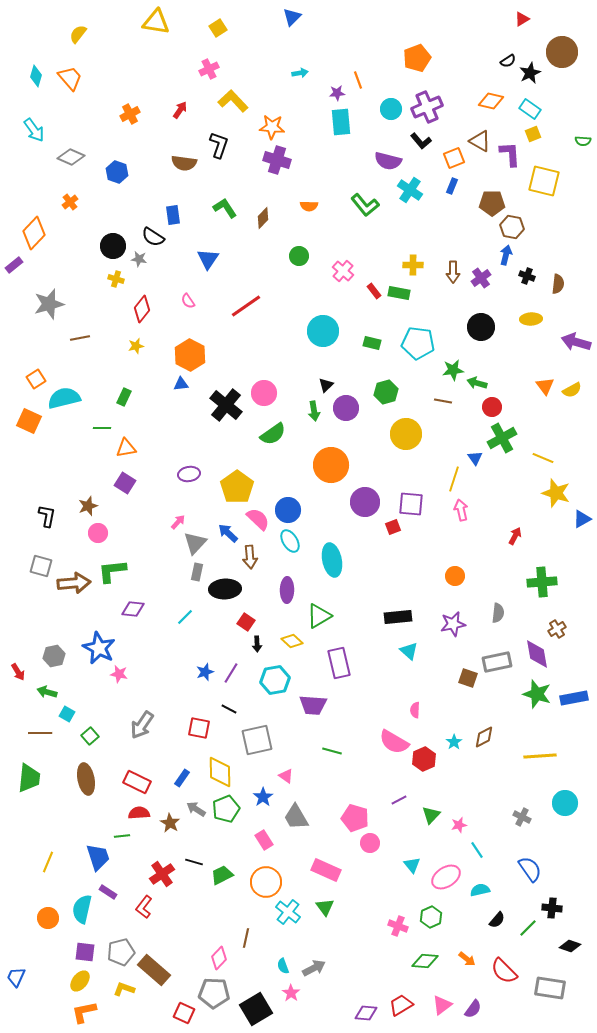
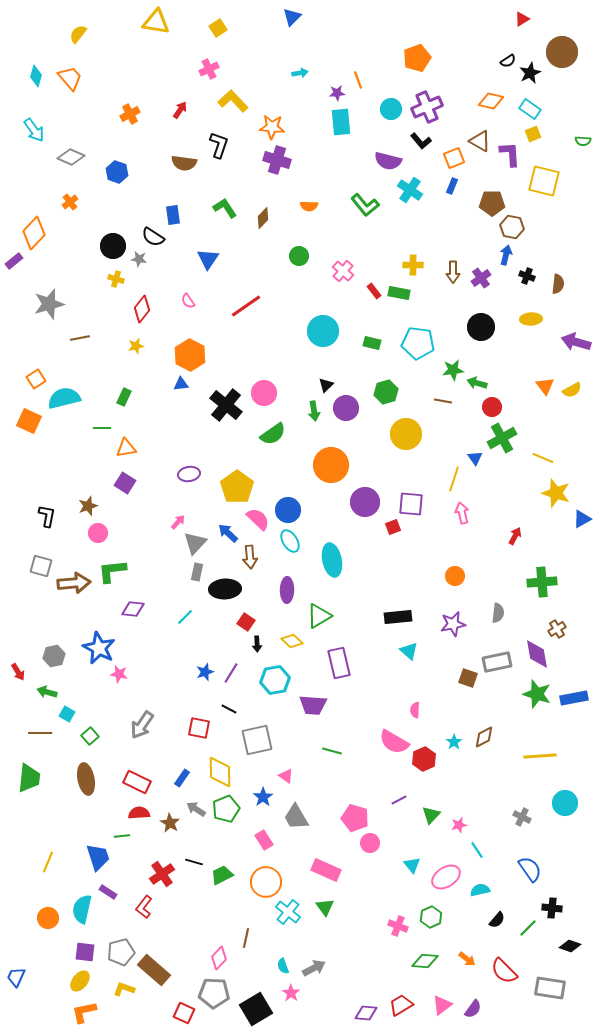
purple rectangle at (14, 265): moved 4 px up
pink arrow at (461, 510): moved 1 px right, 3 px down
